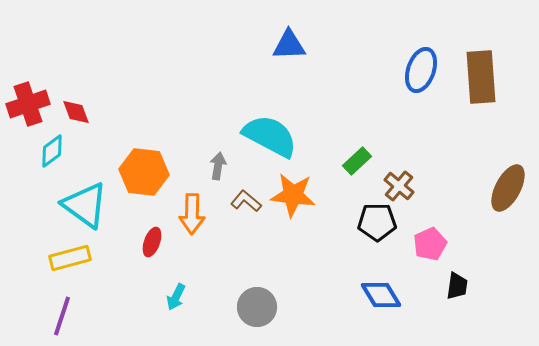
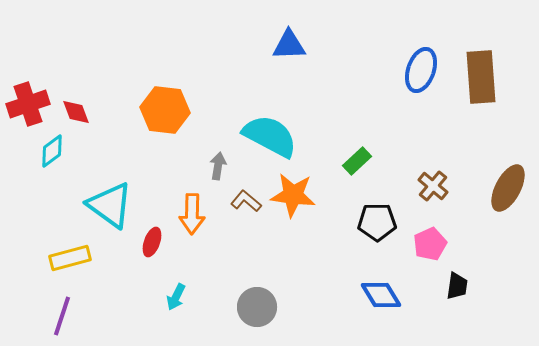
orange hexagon: moved 21 px right, 62 px up
brown cross: moved 34 px right
cyan triangle: moved 25 px right
